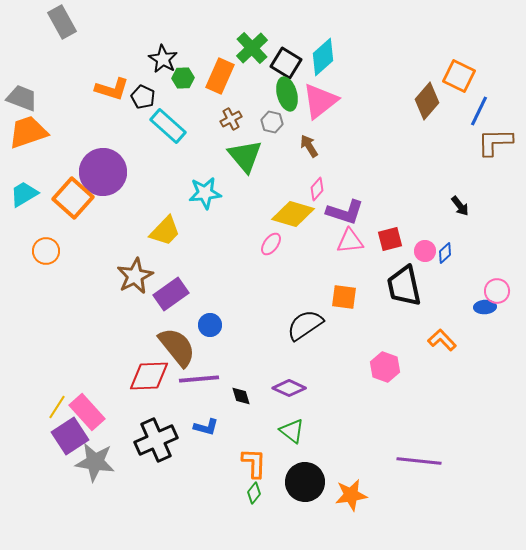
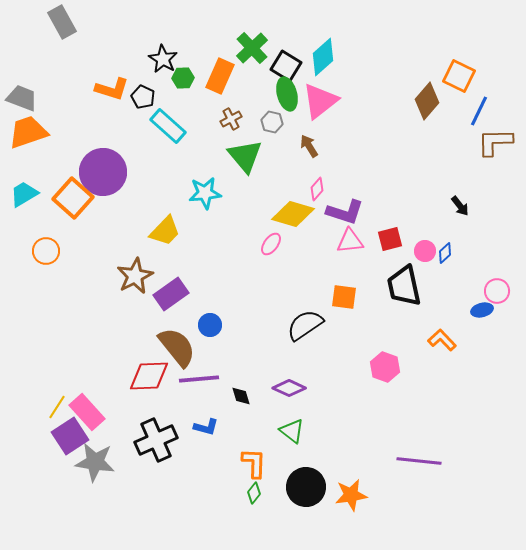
black square at (286, 63): moved 3 px down
blue ellipse at (485, 307): moved 3 px left, 3 px down; rotated 10 degrees counterclockwise
black circle at (305, 482): moved 1 px right, 5 px down
